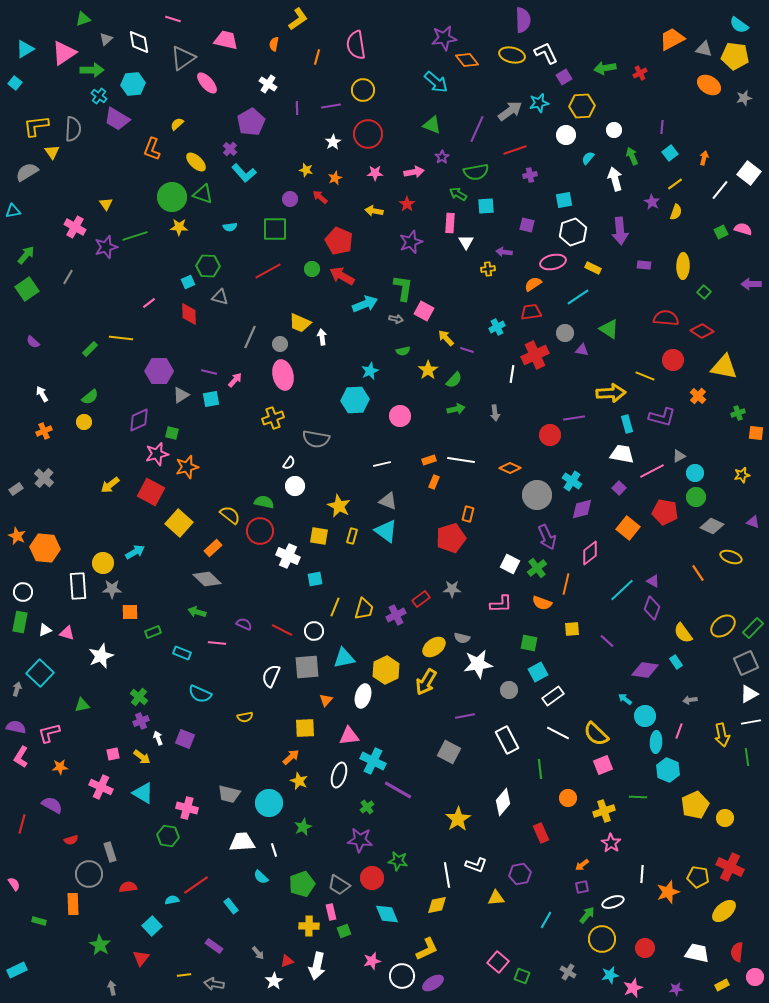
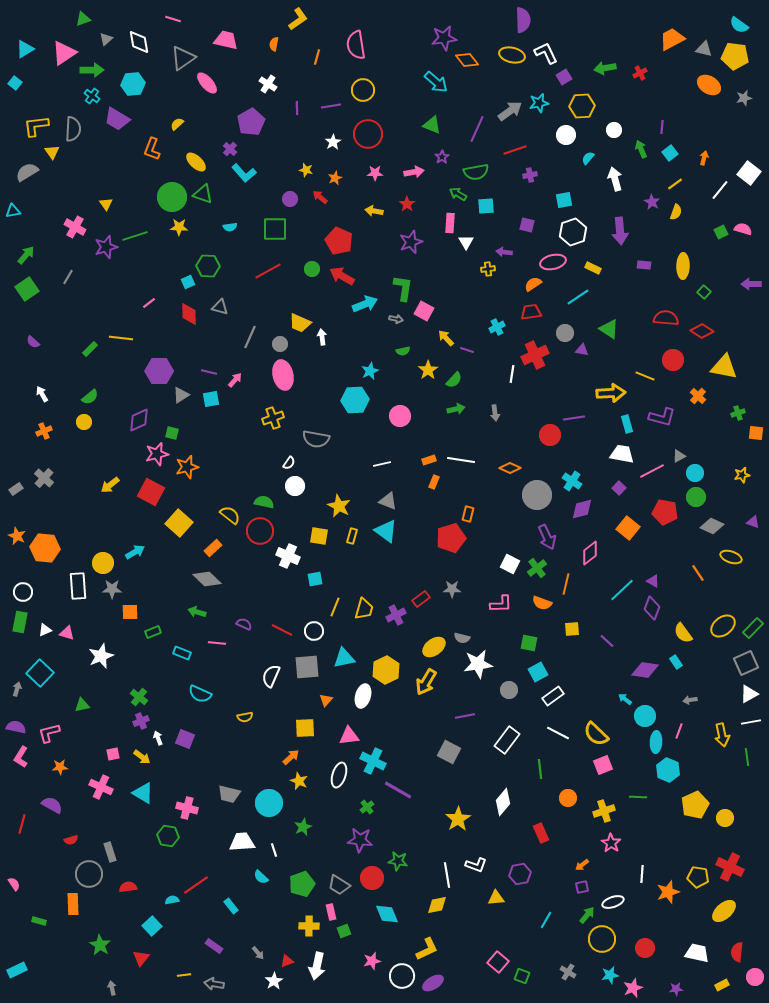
cyan cross at (99, 96): moved 7 px left
green arrow at (632, 156): moved 9 px right, 7 px up
gray triangle at (220, 297): moved 10 px down
white rectangle at (507, 740): rotated 64 degrees clockwise
